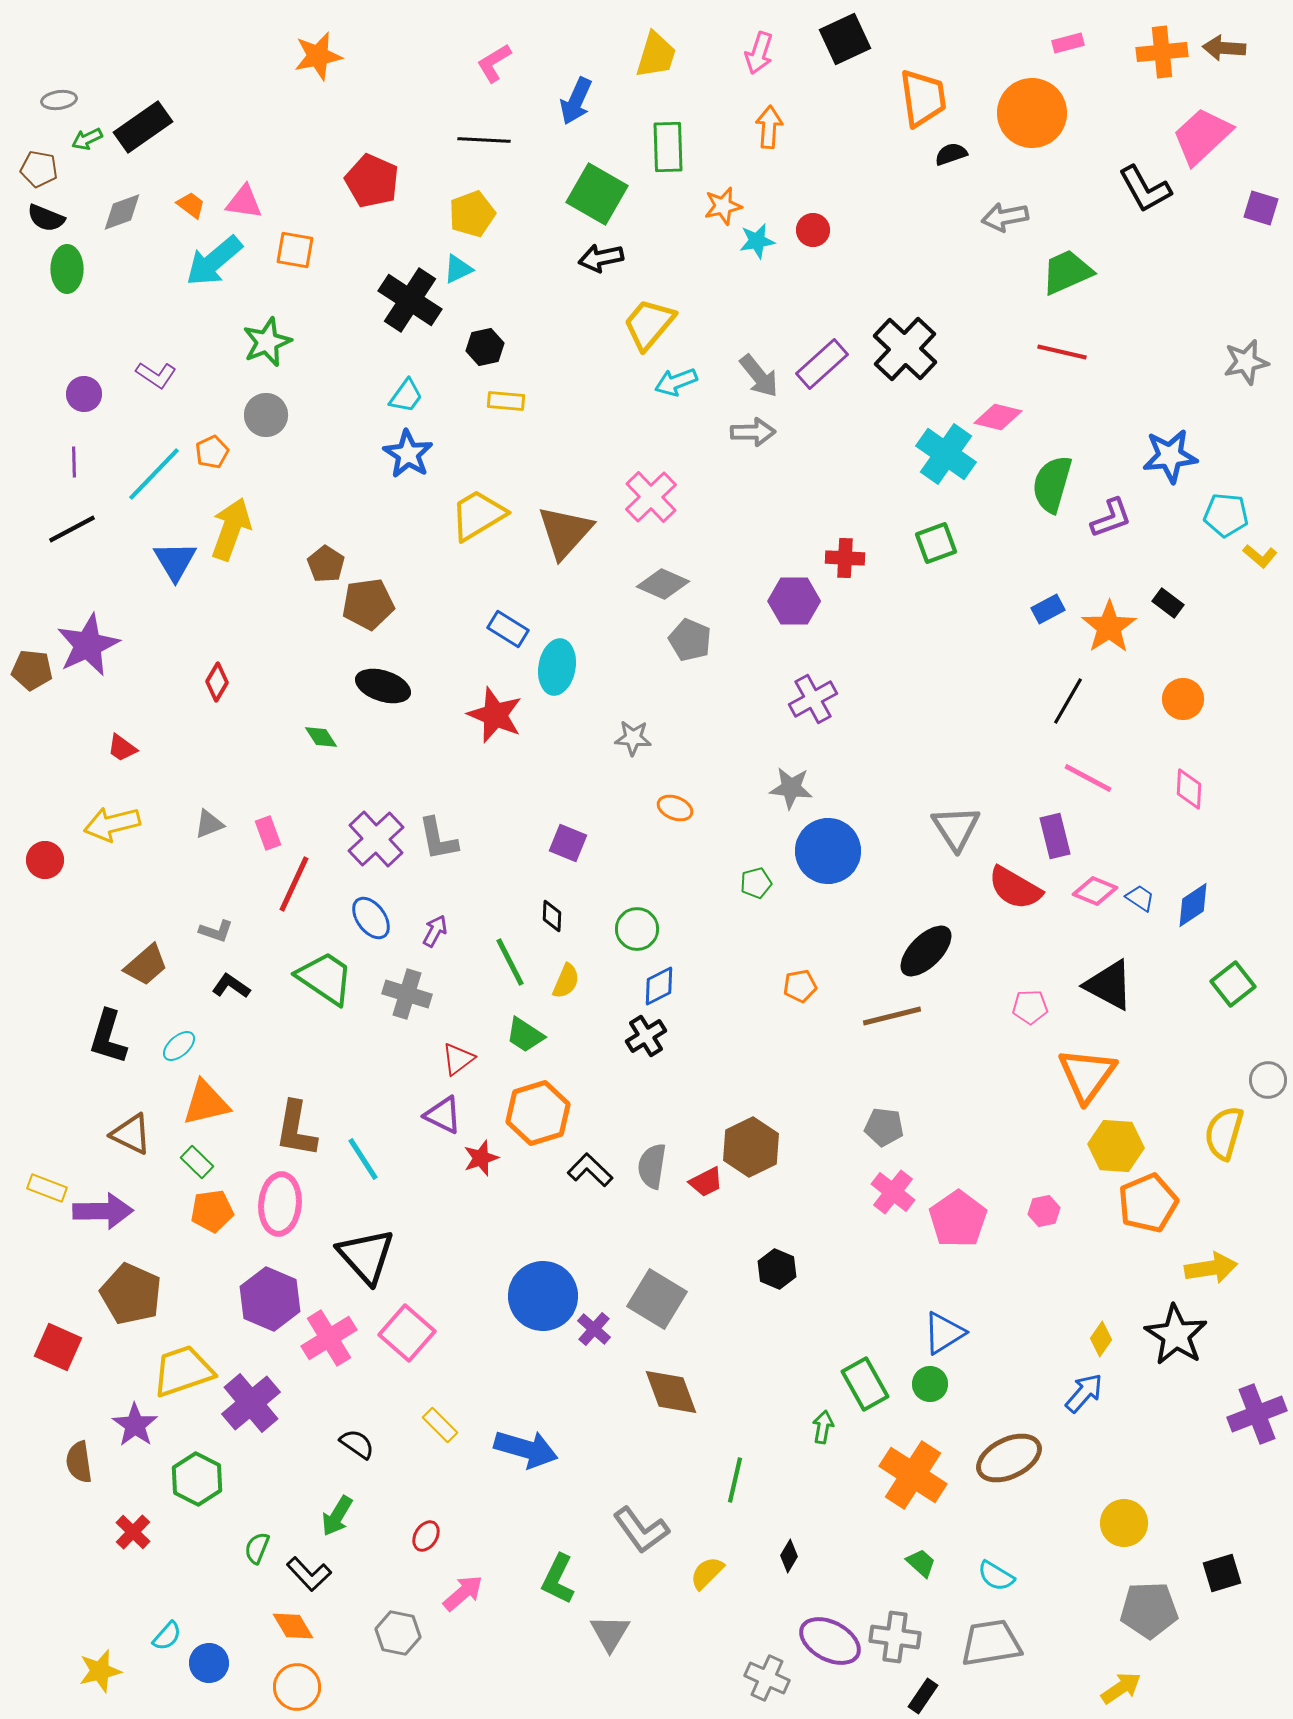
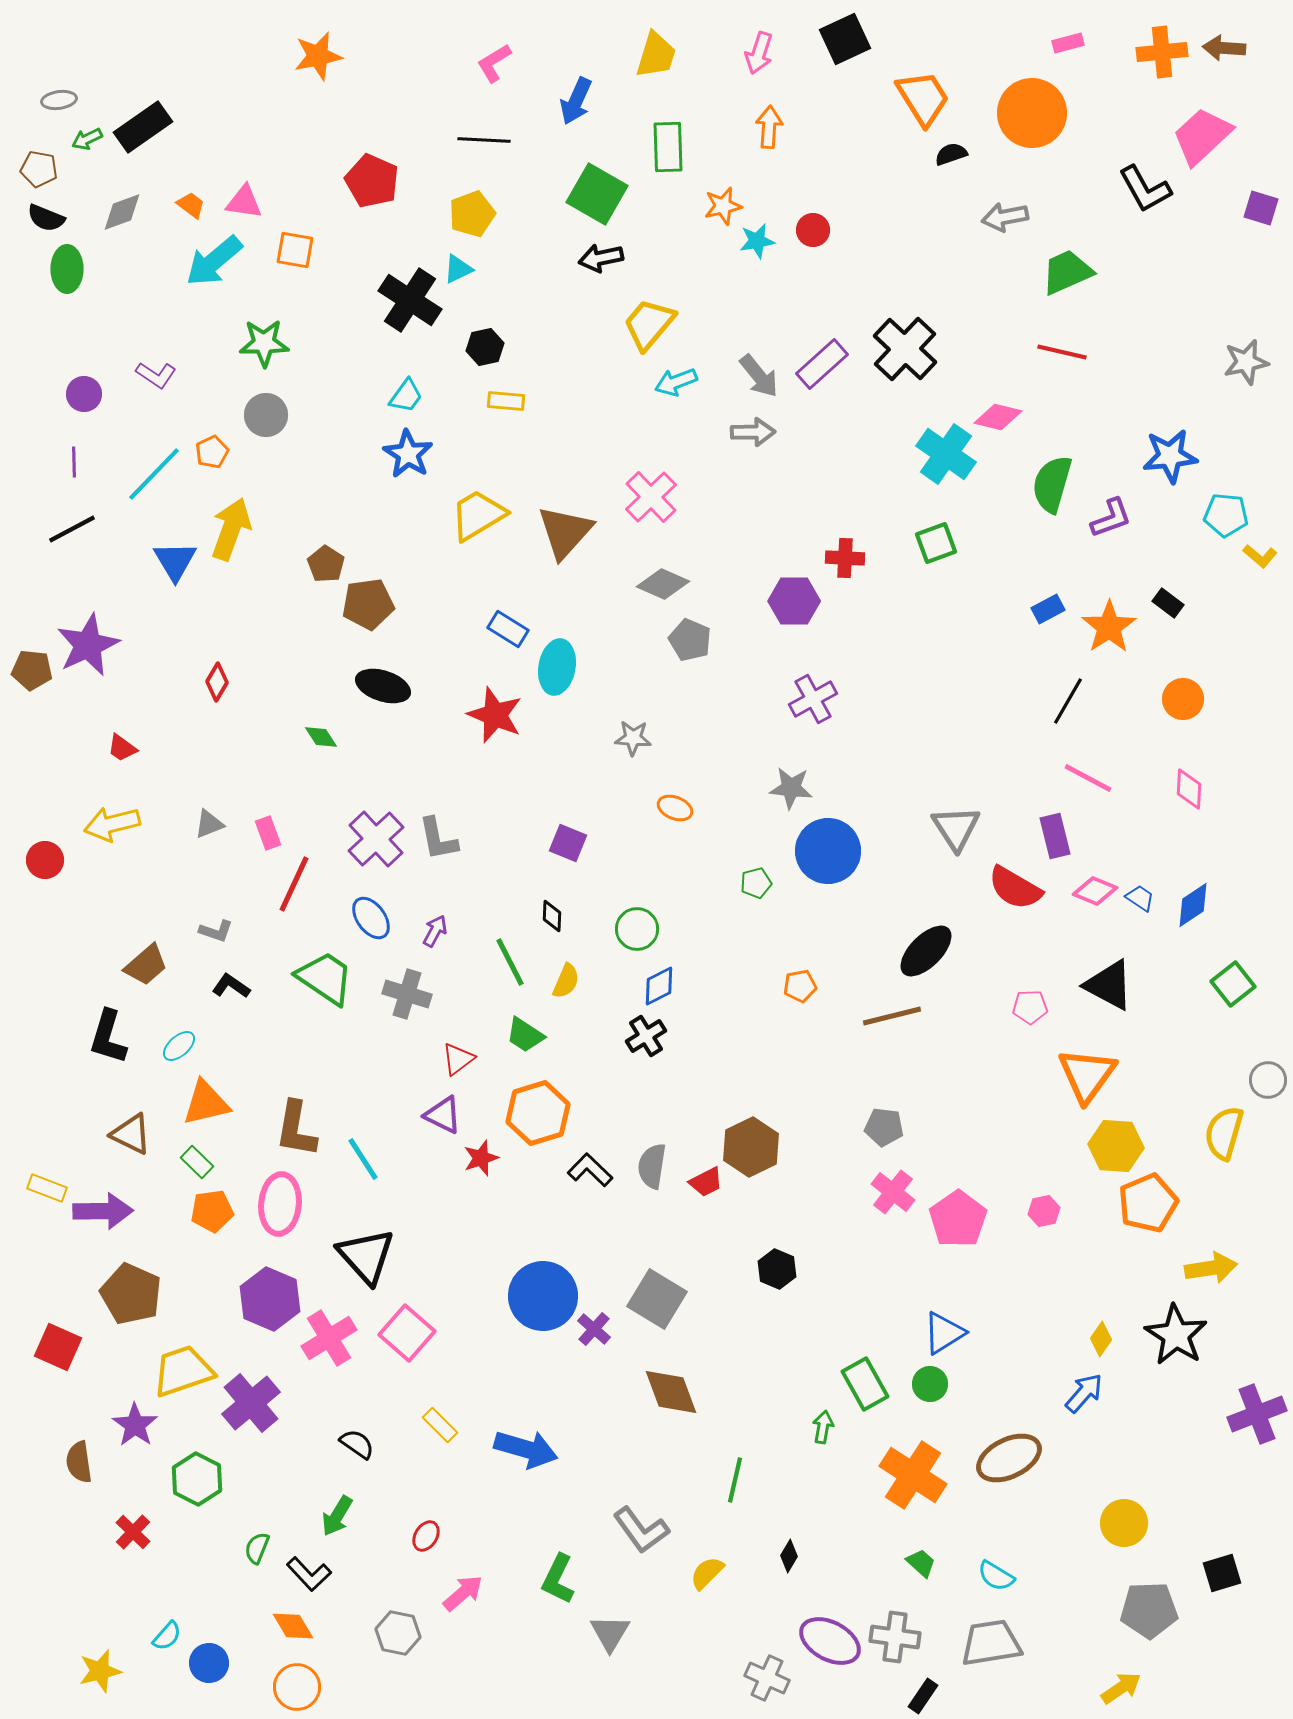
orange trapezoid at (923, 98): rotated 24 degrees counterclockwise
green star at (267, 342): moved 3 px left, 1 px down; rotated 21 degrees clockwise
